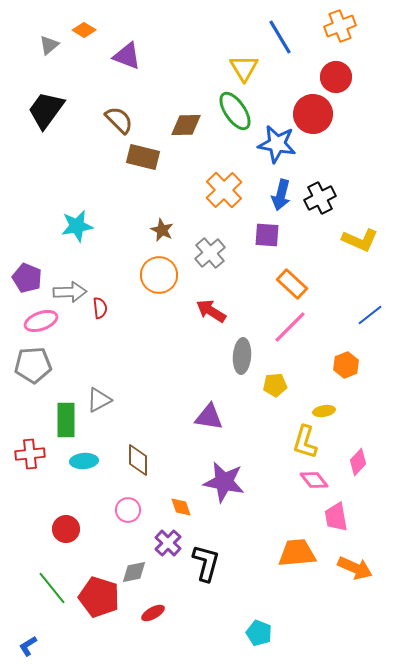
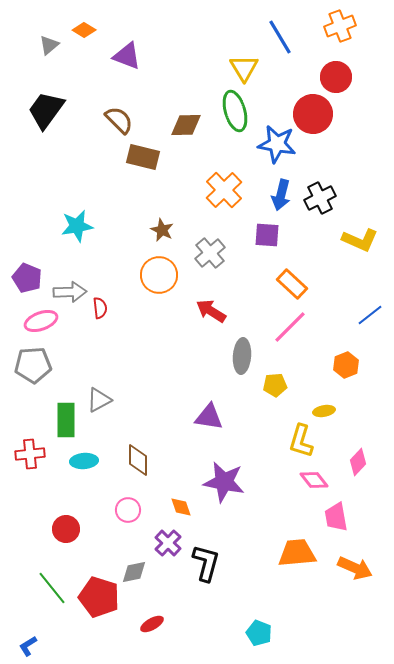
green ellipse at (235, 111): rotated 18 degrees clockwise
yellow L-shape at (305, 442): moved 4 px left, 1 px up
red ellipse at (153, 613): moved 1 px left, 11 px down
